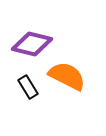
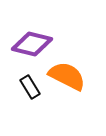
black rectangle: moved 2 px right
